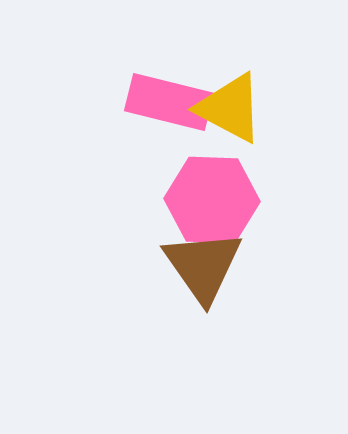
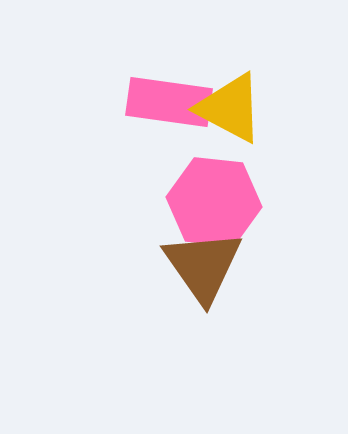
pink rectangle: rotated 6 degrees counterclockwise
pink hexagon: moved 2 px right, 2 px down; rotated 4 degrees clockwise
